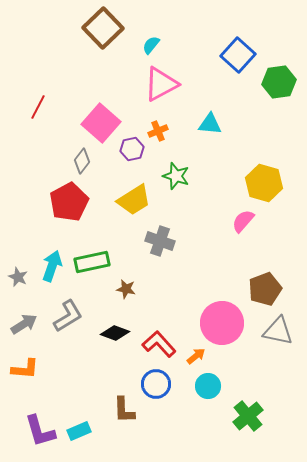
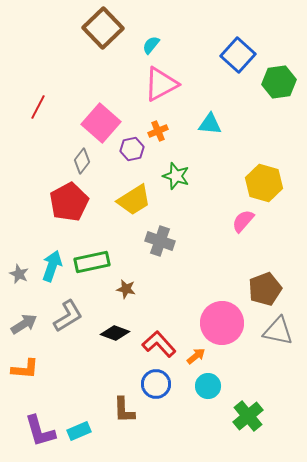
gray star: moved 1 px right, 3 px up
